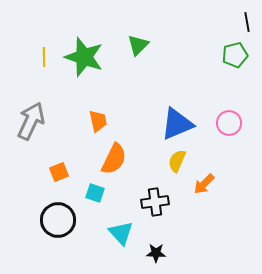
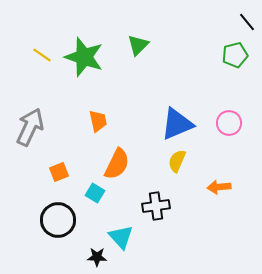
black line: rotated 30 degrees counterclockwise
yellow line: moved 2 px left, 2 px up; rotated 54 degrees counterclockwise
gray arrow: moved 1 px left, 6 px down
orange semicircle: moved 3 px right, 5 px down
orange arrow: moved 15 px right, 3 px down; rotated 40 degrees clockwise
cyan square: rotated 12 degrees clockwise
black cross: moved 1 px right, 4 px down
cyan triangle: moved 4 px down
black star: moved 59 px left, 4 px down
